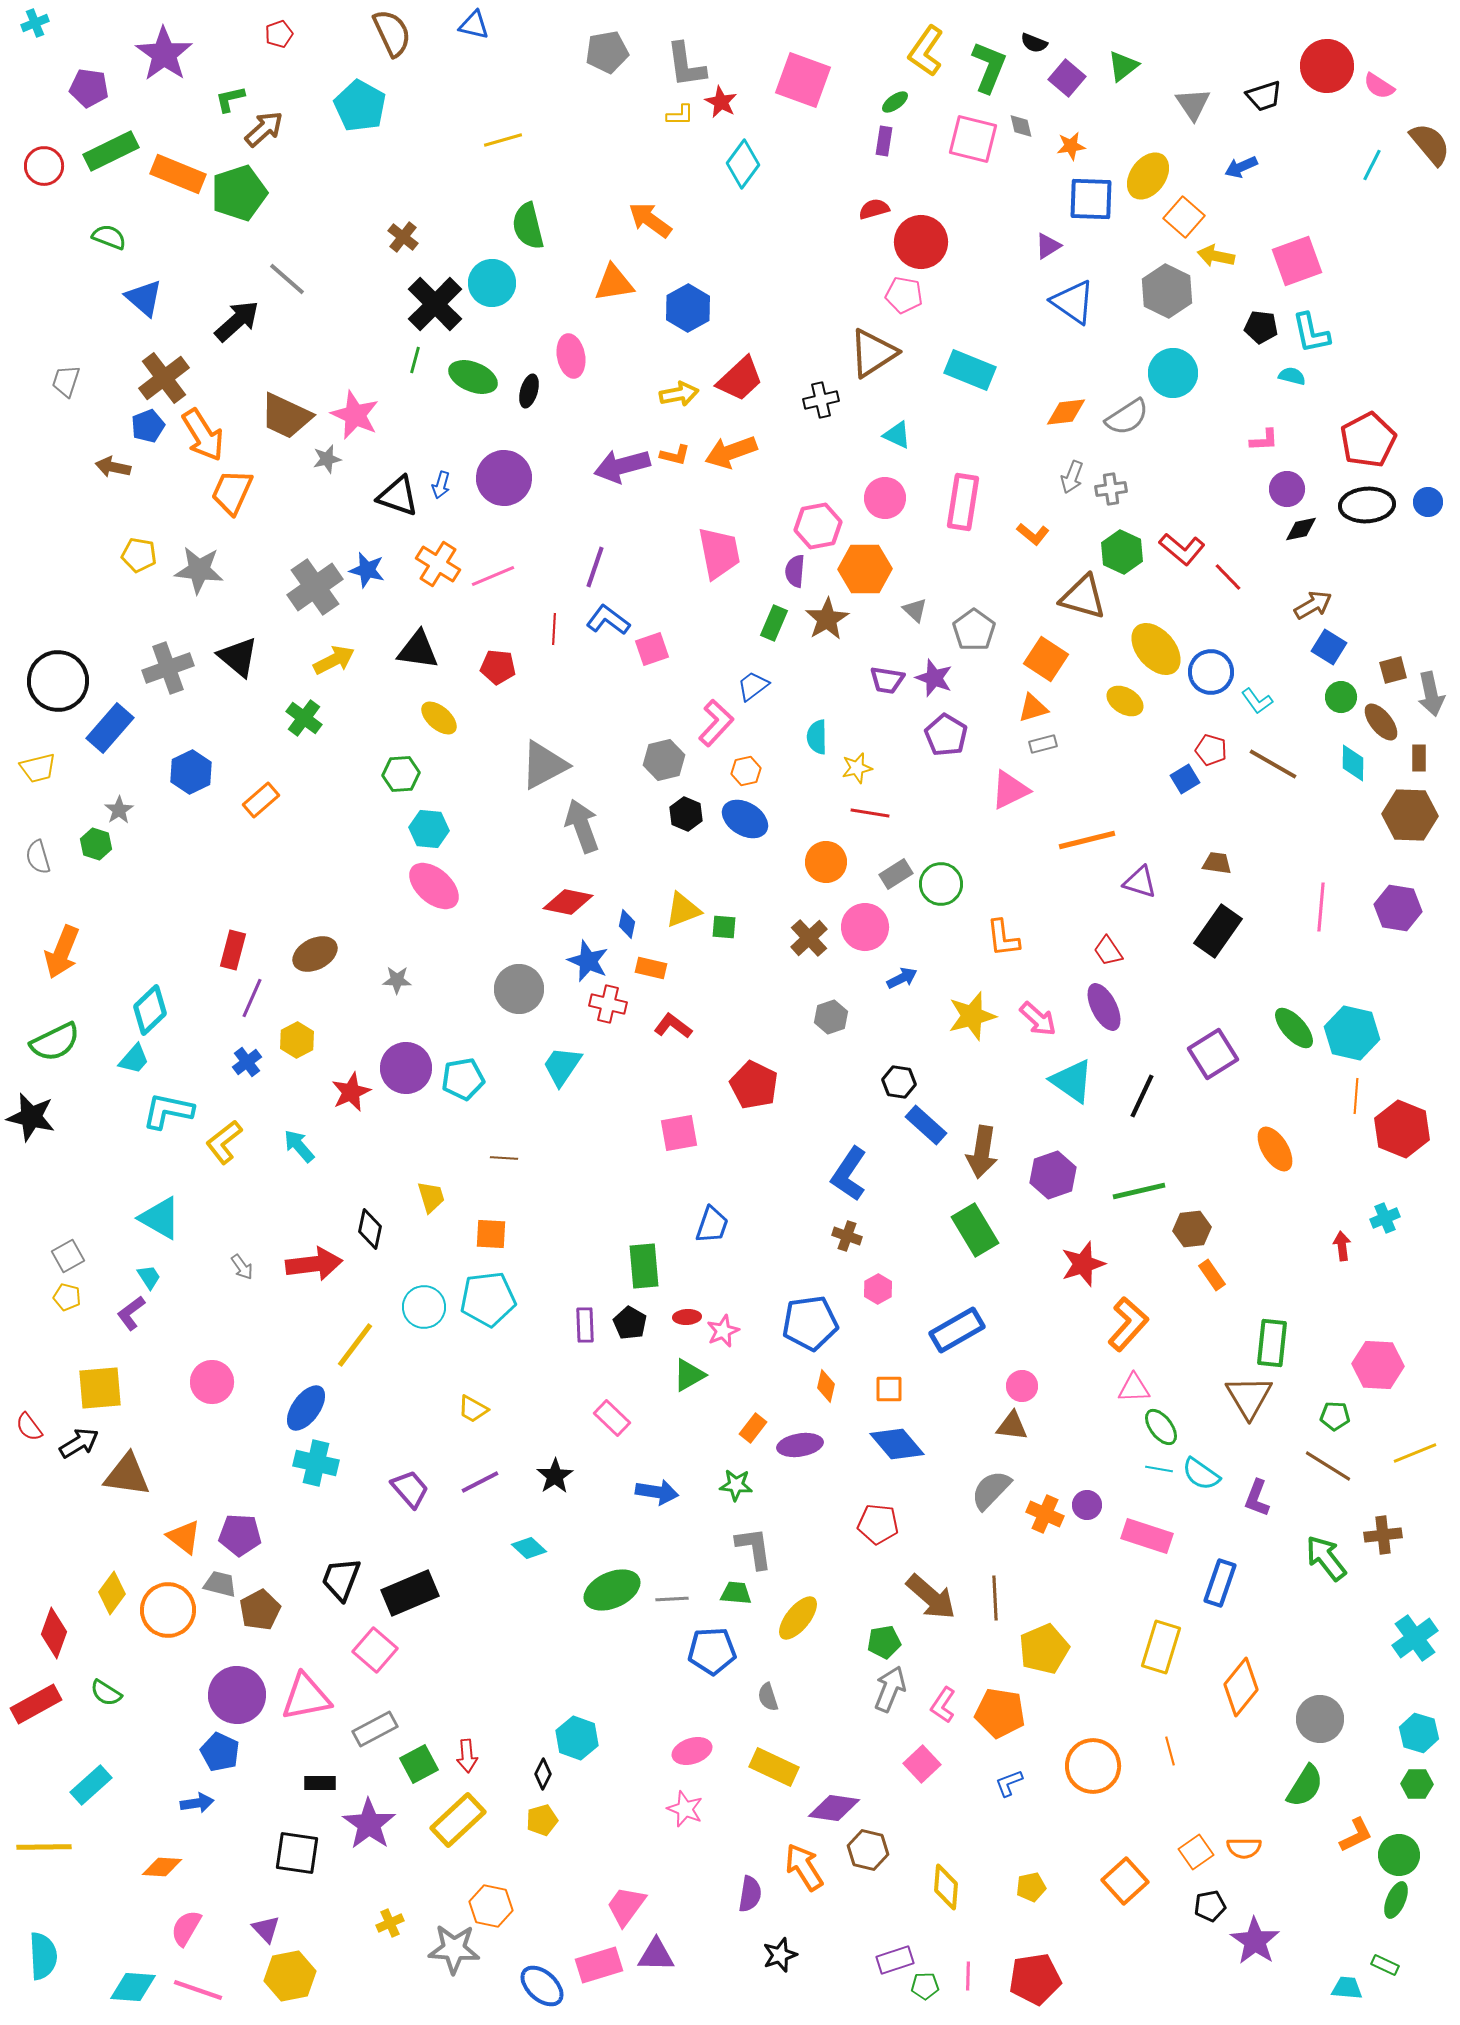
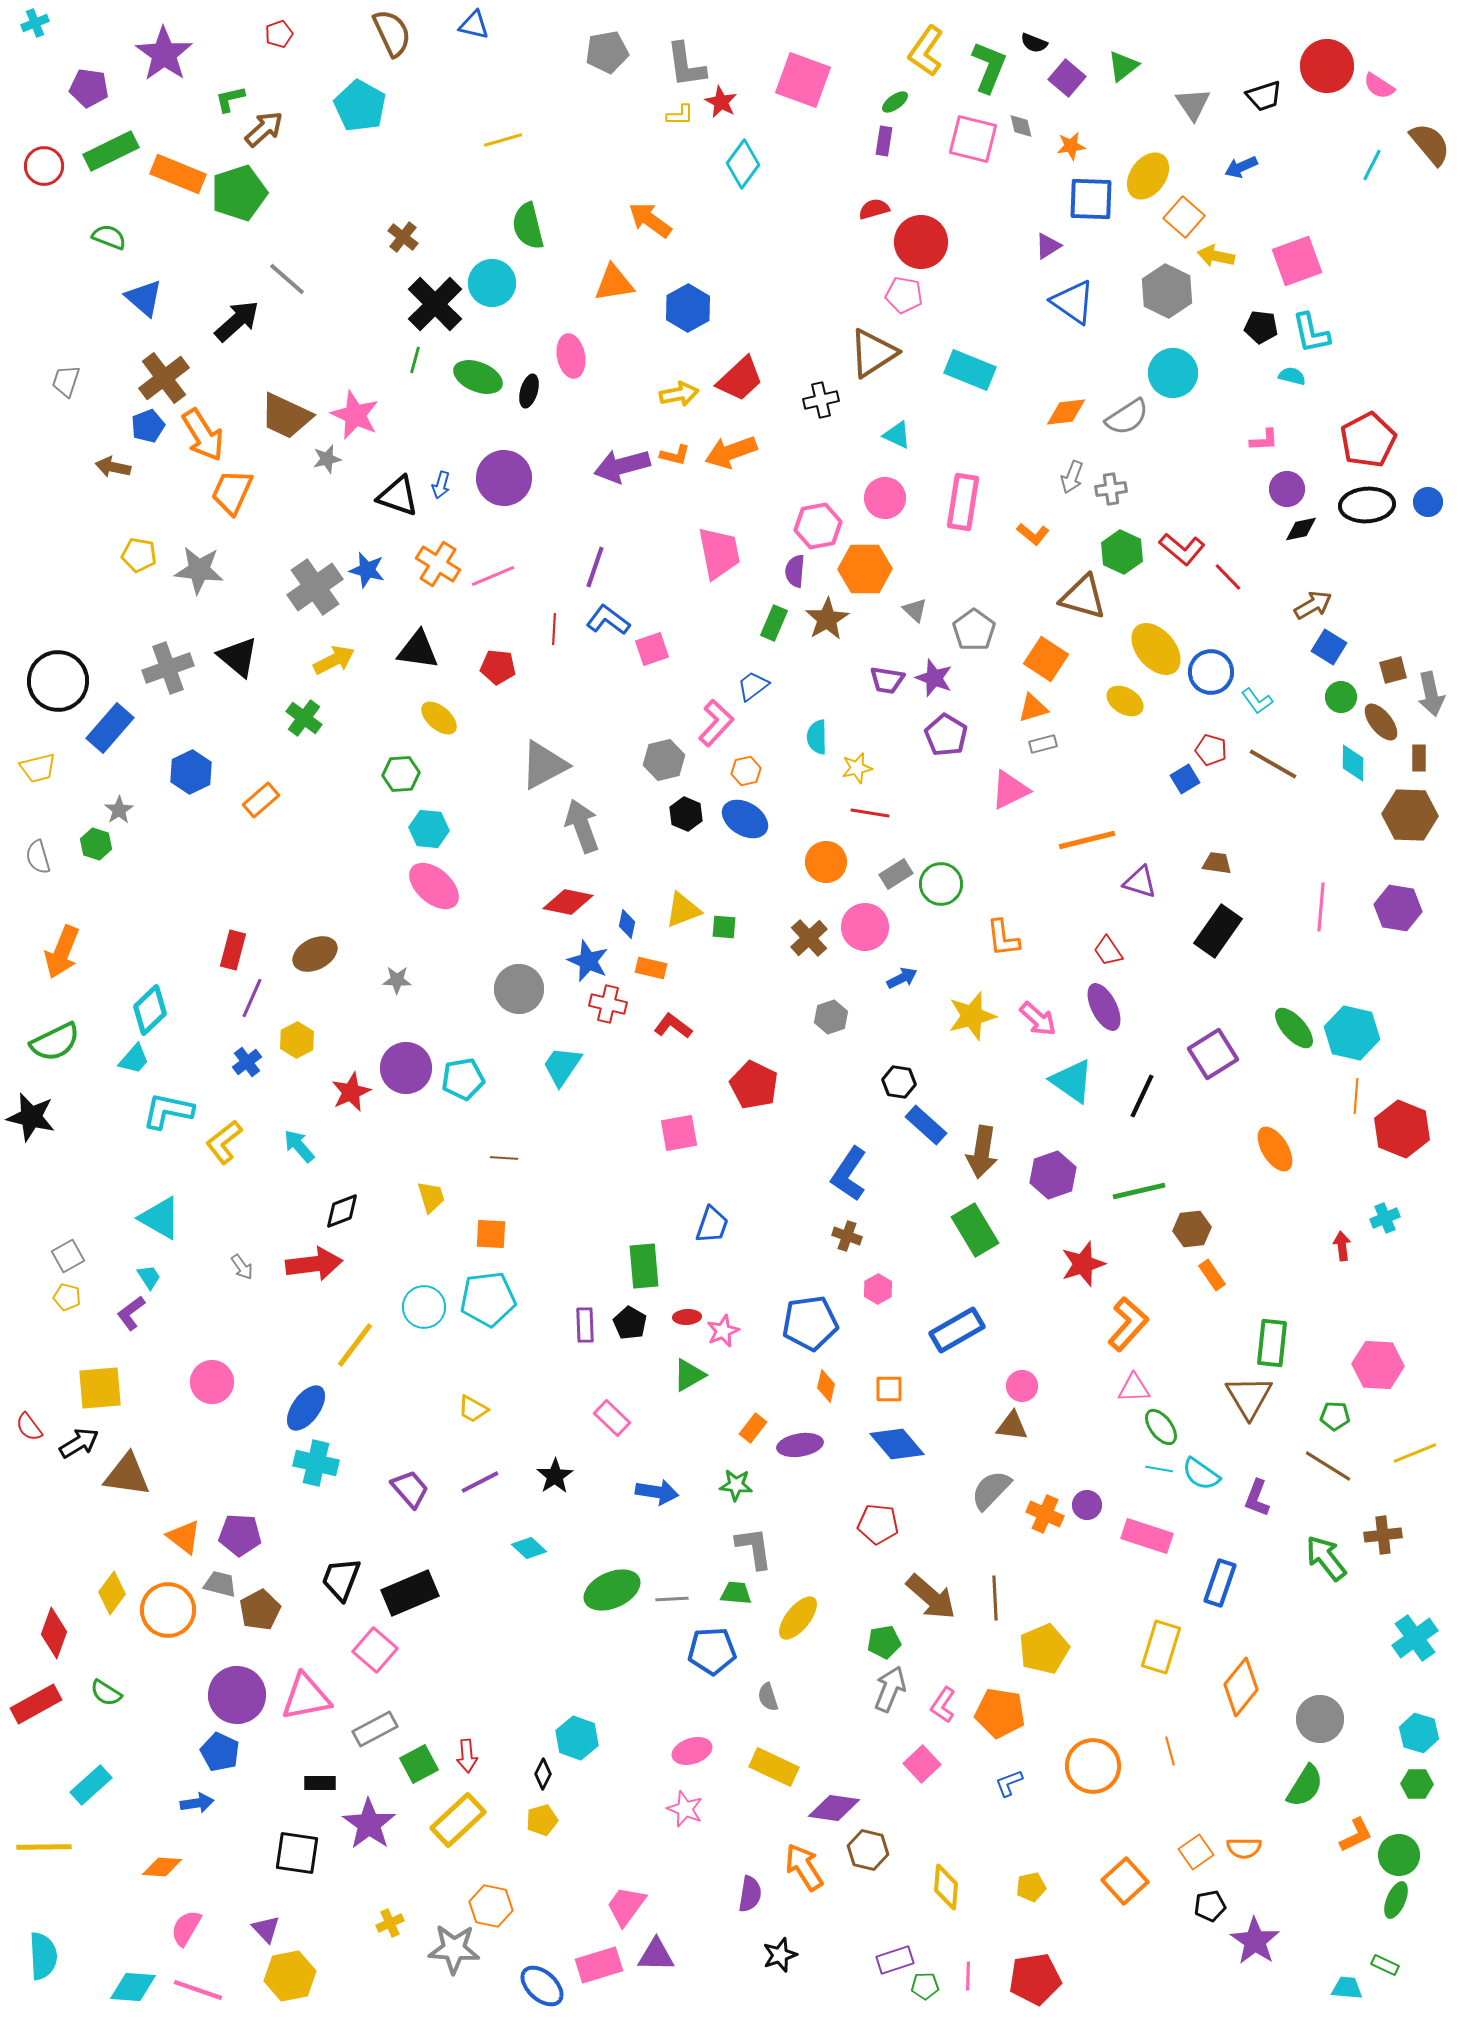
green ellipse at (473, 377): moved 5 px right
black diamond at (370, 1229): moved 28 px left, 18 px up; rotated 57 degrees clockwise
